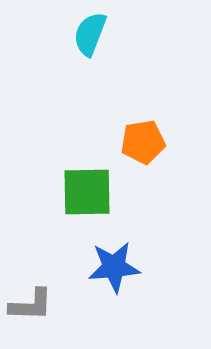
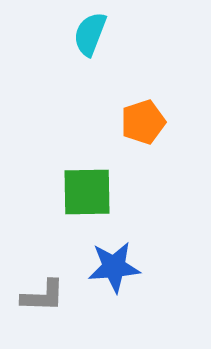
orange pentagon: moved 20 px up; rotated 9 degrees counterclockwise
gray L-shape: moved 12 px right, 9 px up
